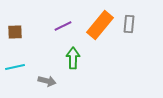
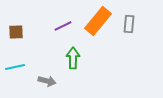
orange rectangle: moved 2 px left, 4 px up
brown square: moved 1 px right
